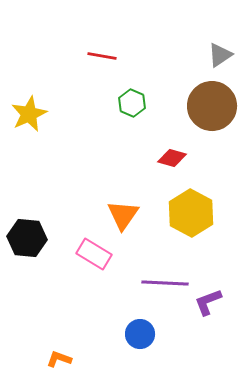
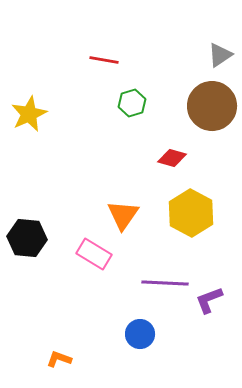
red line: moved 2 px right, 4 px down
green hexagon: rotated 20 degrees clockwise
purple L-shape: moved 1 px right, 2 px up
